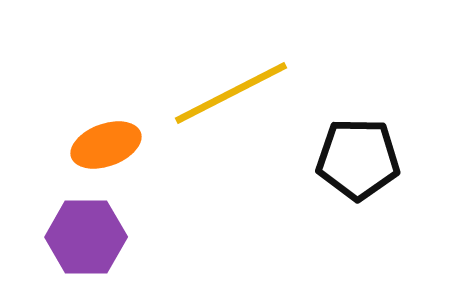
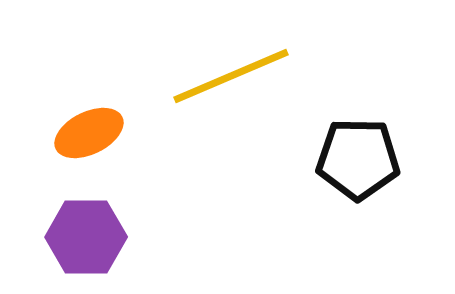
yellow line: moved 17 px up; rotated 4 degrees clockwise
orange ellipse: moved 17 px left, 12 px up; rotated 6 degrees counterclockwise
